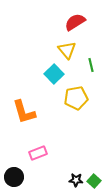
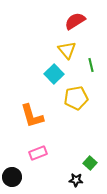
red semicircle: moved 1 px up
orange L-shape: moved 8 px right, 4 px down
black circle: moved 2 px left
green square: moved 4 px left, 18 px up
